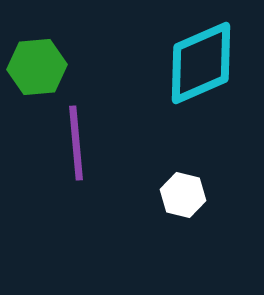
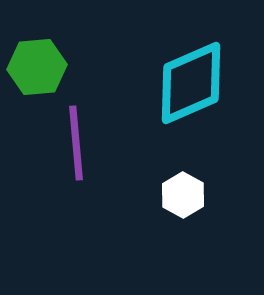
cyan diamond: moved 10 px left, 20 px down
white hexagon: rotated 15 degrees clockwise
